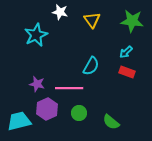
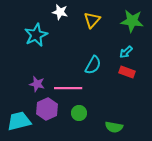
yellow triangle: rotated 18 degrees clockwise
cyan semicircle: moved 2 px right, 1 px up
pink line: moved 1 px left
green semicircle: moved 3 px right, 5 px down; rotated 30 degrees counterclockwise
